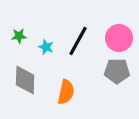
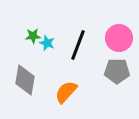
green star: moved 14 px right
black line: moved 4 px down; rotated 8 degrees counterclockwise
cyan star: moved 1 px right, 4 px up
gray diamond: rotated 8 degrees clockwise
orange semicircle: rotated 150 degrees counterclockwise
